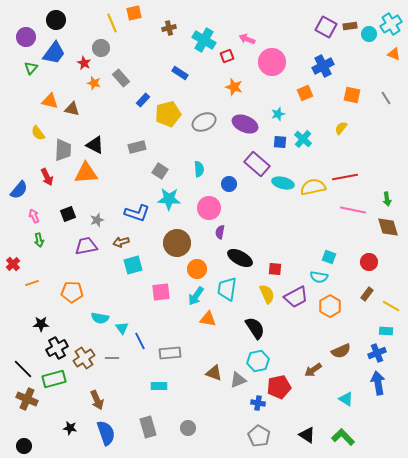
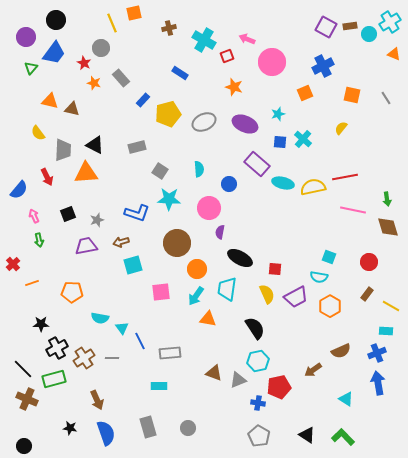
cyan cross at (391, 24): moved 1 px left, 2 px up
